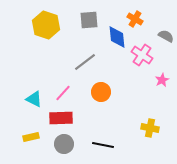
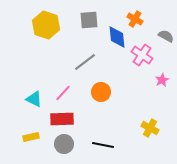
red rectangle: moved 1 px right, 1 px down
yellow cross: rotated 18 degrees clockwise
